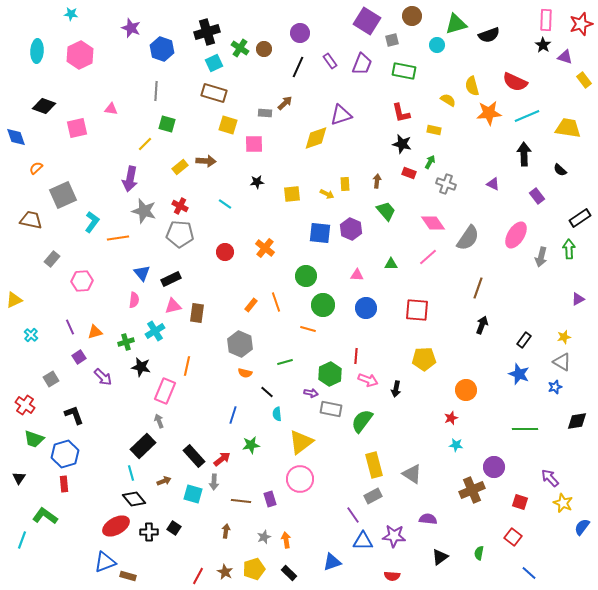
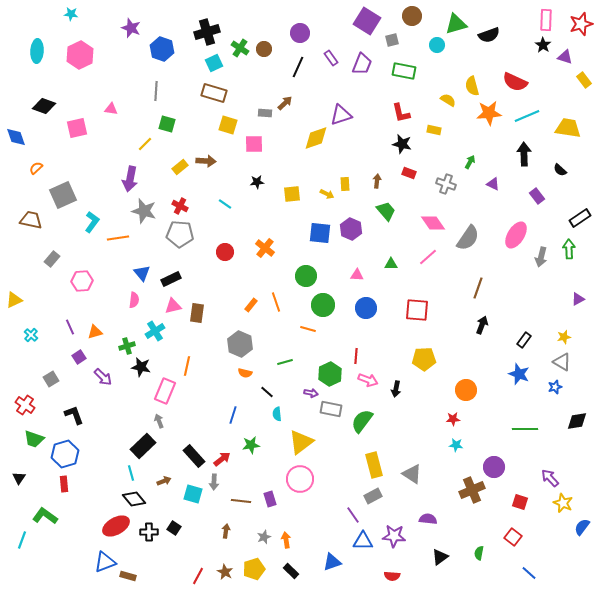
purple rectangle at (330, 61): moved 1 px right, 3 px up
green arrow at (430, 162): moved 40 px right
green cross at (126, 342): moved 1 px right, 4 px down
red star at (451, 418): moved 2 px right, 1 px down; rotated 16 degrees clockwise
black rectangle at (289, 573): moved 2 px right, 2 px up
